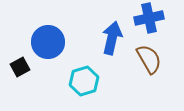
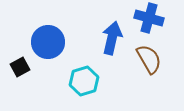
blue cross: rotated 28 degrees clockwise
